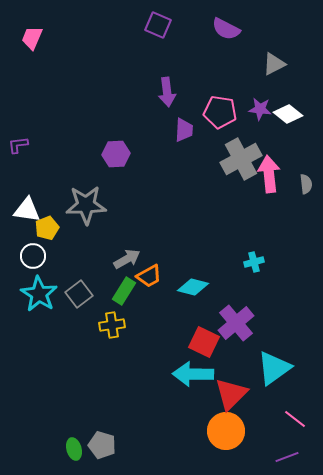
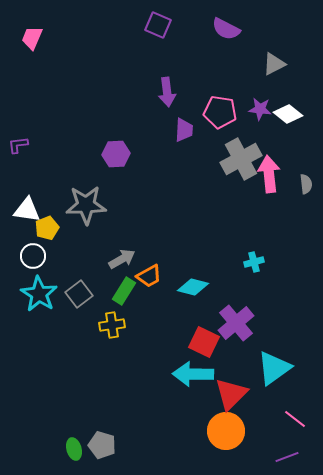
gray arrow: moved 5 px left
